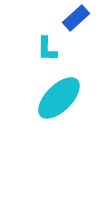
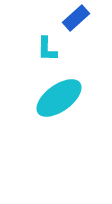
cyan ellipse: rotated 9 degrees clockwise
